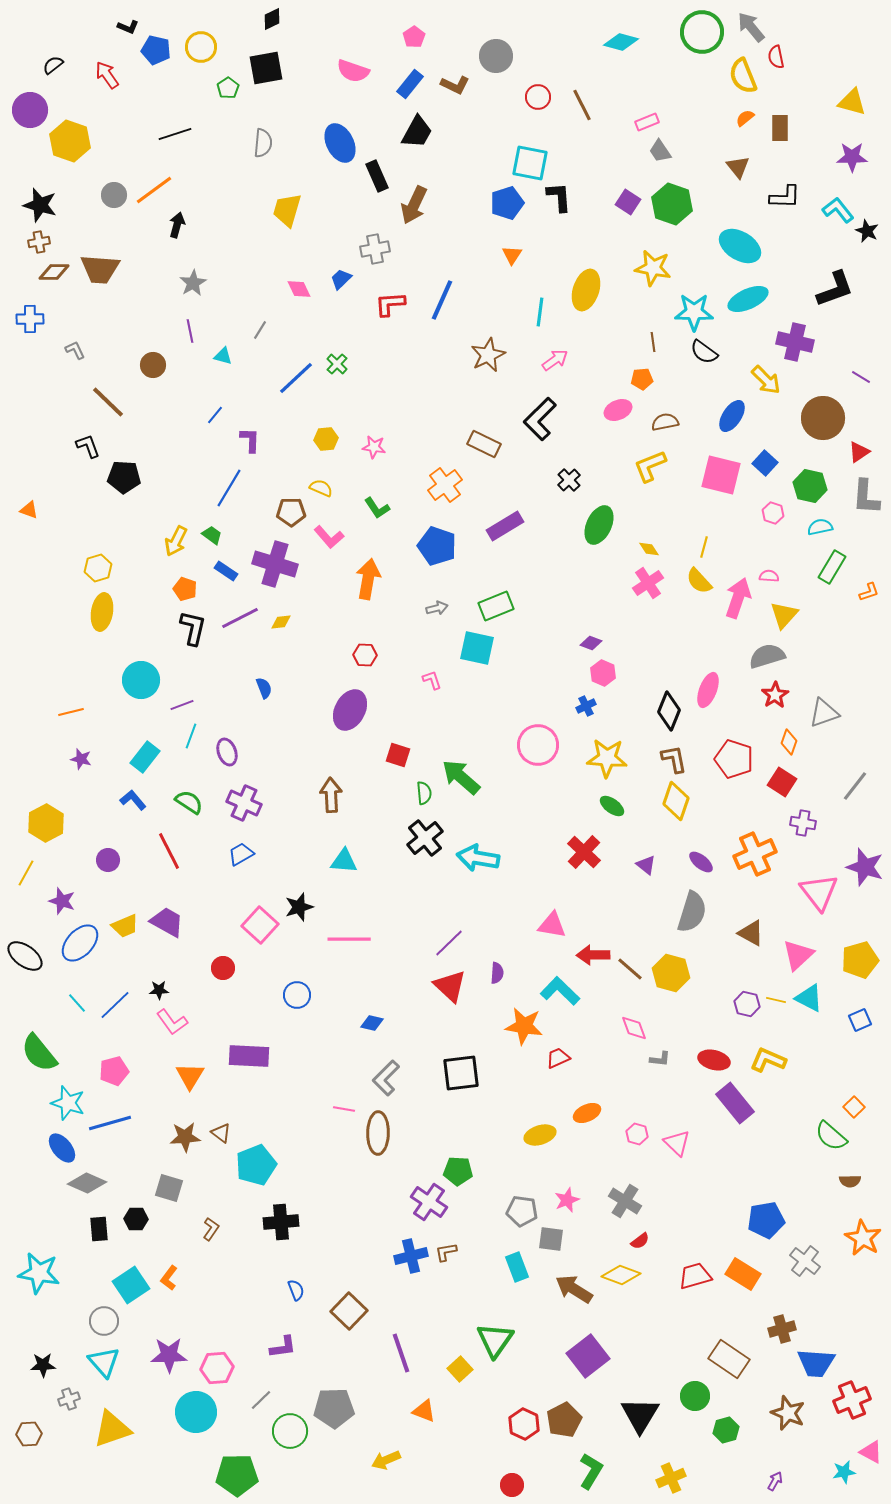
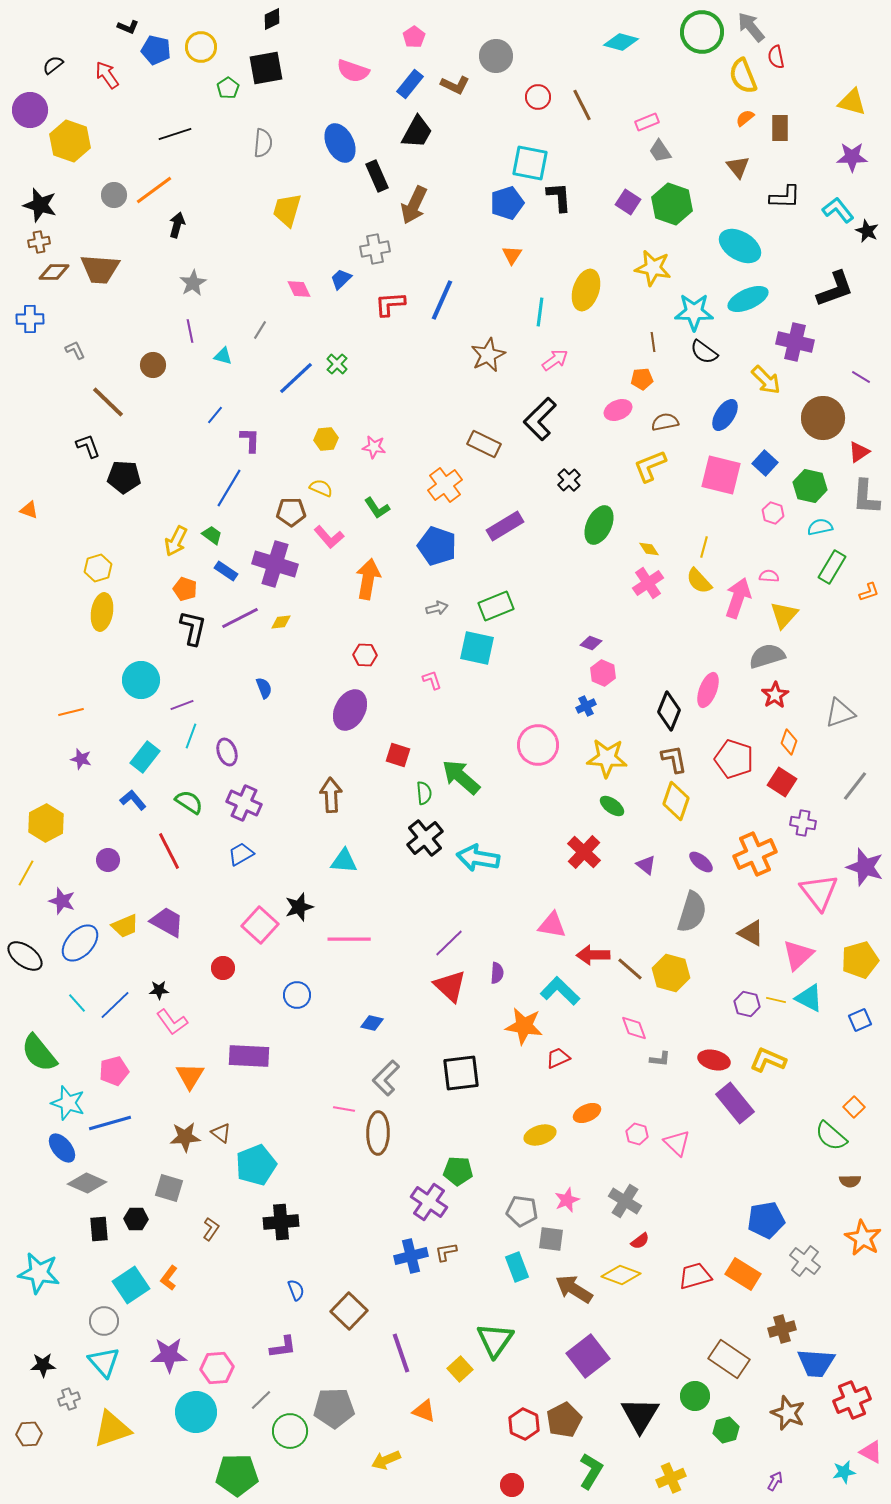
blue ellipse at (732, 416): moved 7 px left, 1 px up
gray triangle at (824, 713): moved 16 px right
